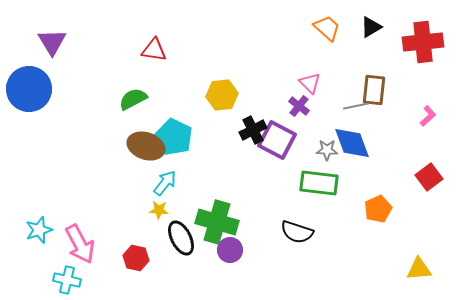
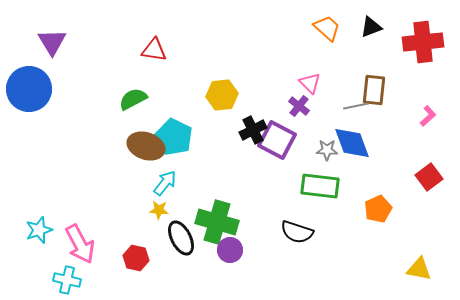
black triangle: rotated 10 degrees clockwise
green rectangle: moved 1 px right, 3 px down
yellow triangle: rotated 16 degrees clockwise
